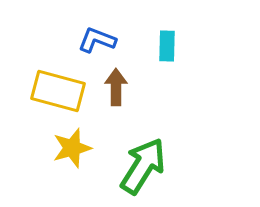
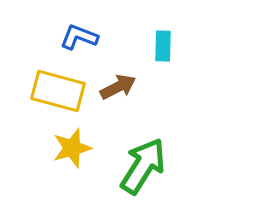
blue L-shape: moved 18 px left, 3 px up
cyan rectangle: moved 4 px left
brown arrow: moved 2 px right; rotated 63 degrees clockwise
